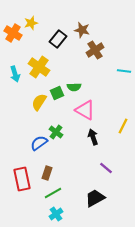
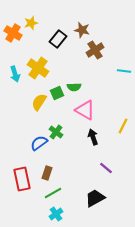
yellow cross: moved 1 px left, 1 px down
